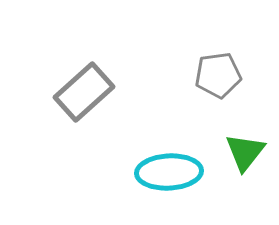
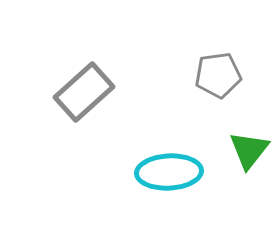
green triangle: moved 4 px right, 2 px up
